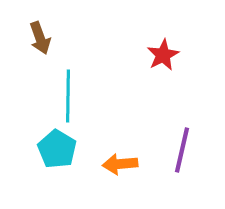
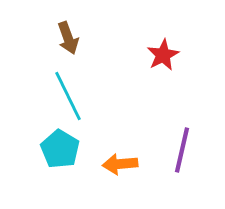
brown arrow: moved 28 px right
cyan line: rotated 27 degrees counterclockwise
cyan pentagon: moved 3 px right
